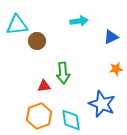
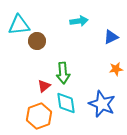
cyan triangle: moved 2 px right
red triangle: rotated 32 degrees counterclockwise
cyan diamond: moved 5 px left, 17 px up
